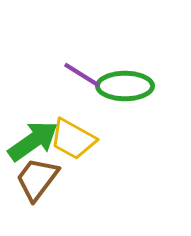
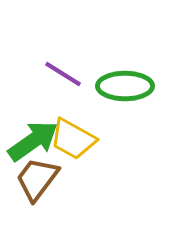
purple line: moved 19 px left, 1 px up
